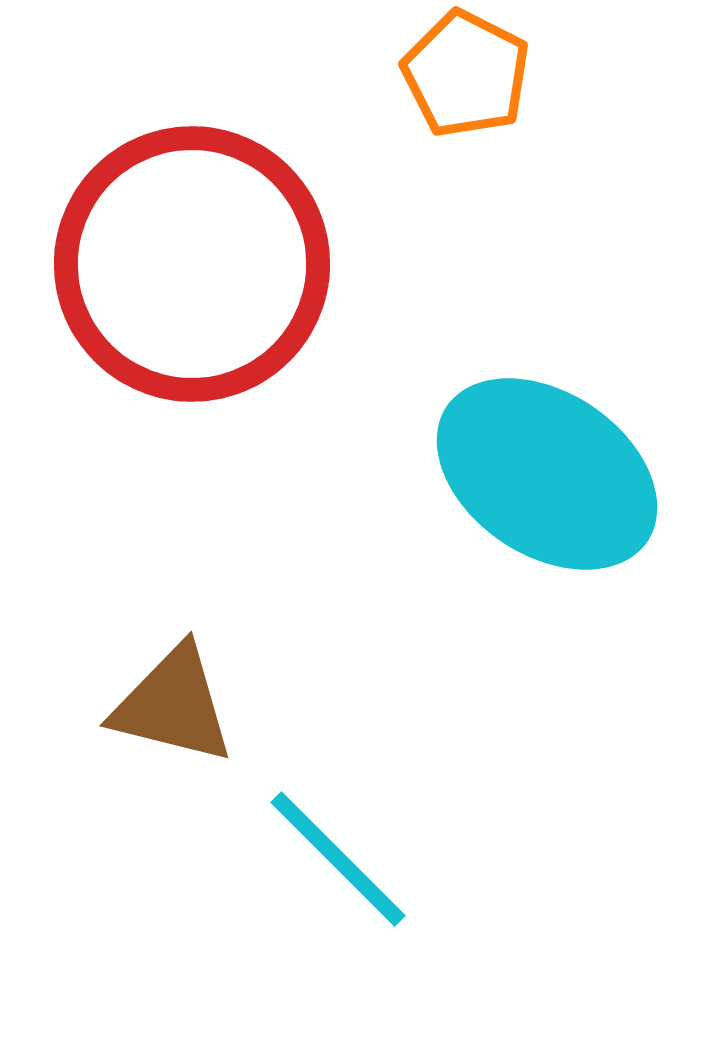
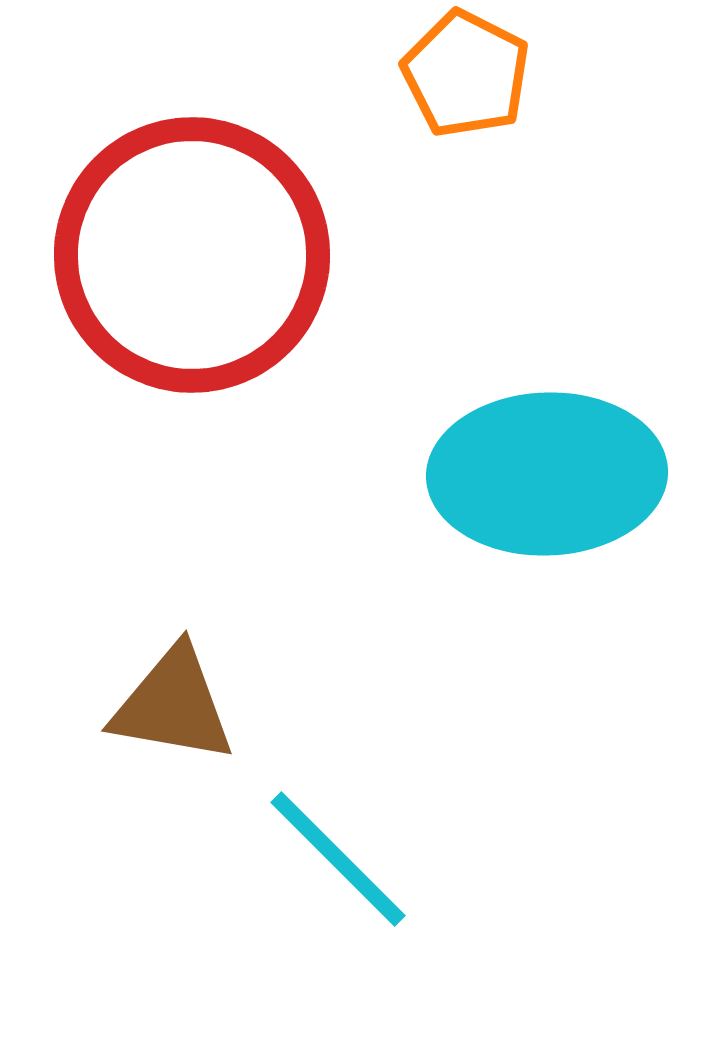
red circle: moved 9 px up
cyan ellipse: rotated 36 degrees counterclockwise
brown triangle: rotated 4 degrees counterclockwise
